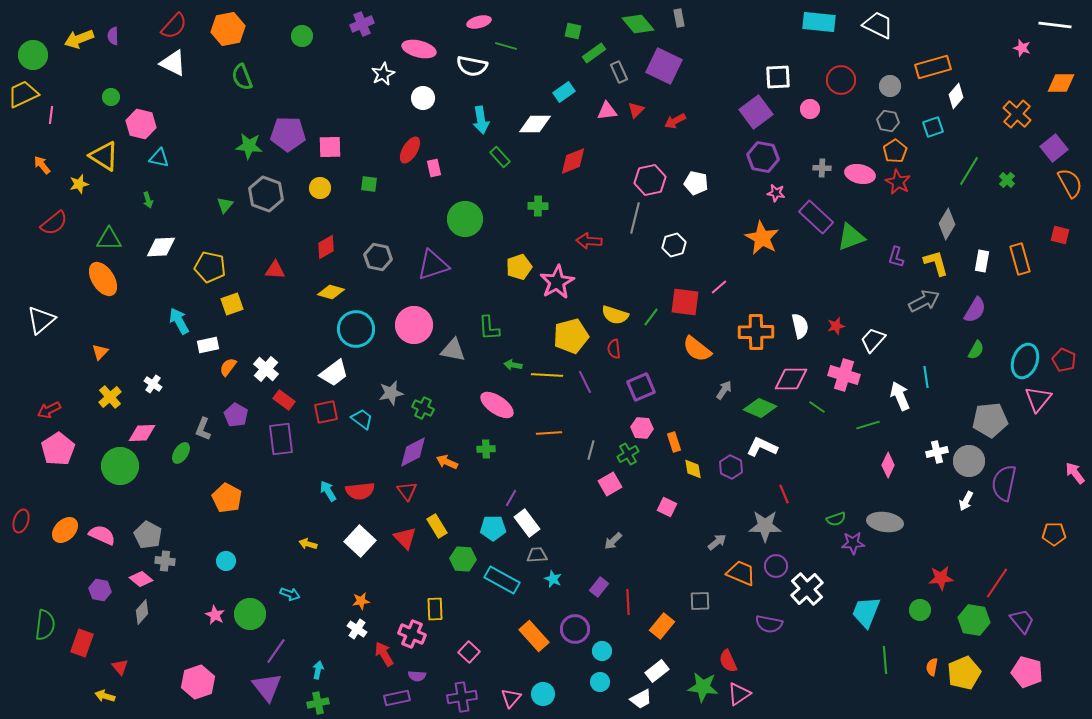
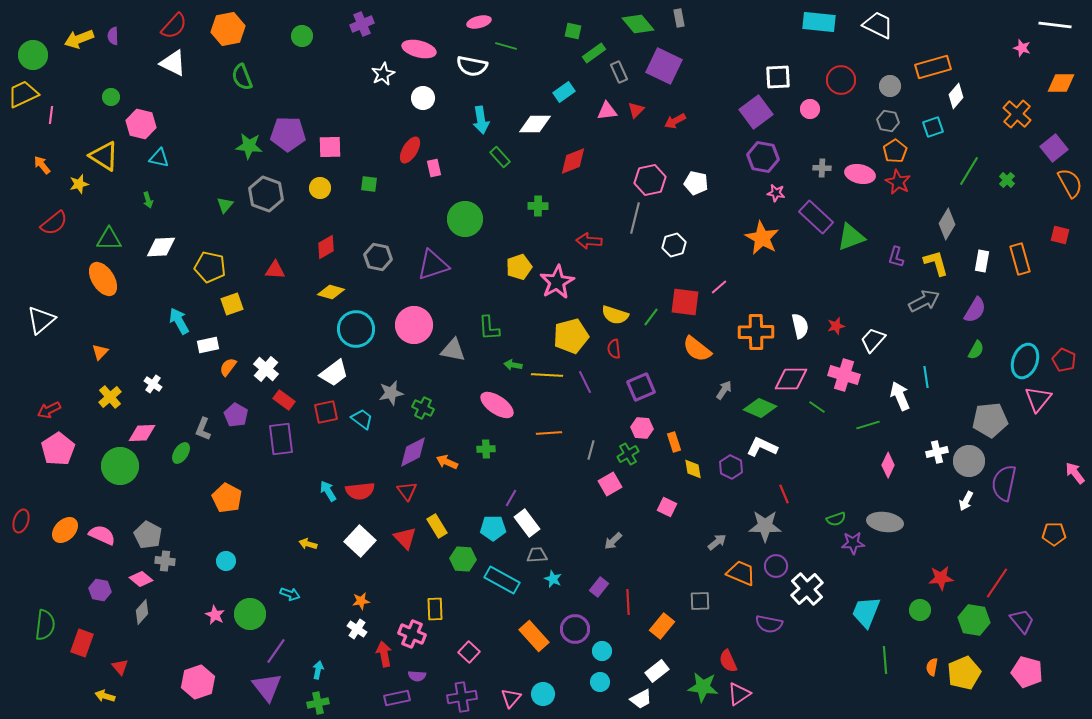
red arrow at (384, 654): rotated 20 degrees clockwise
